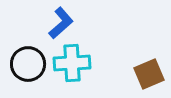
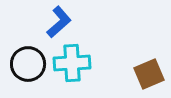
blue L-shape: moved 2 px left, 1 px up
